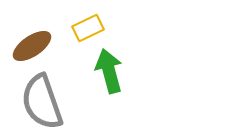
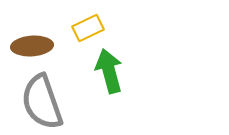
brown ellipse: rotated 30 degrees clockwise
